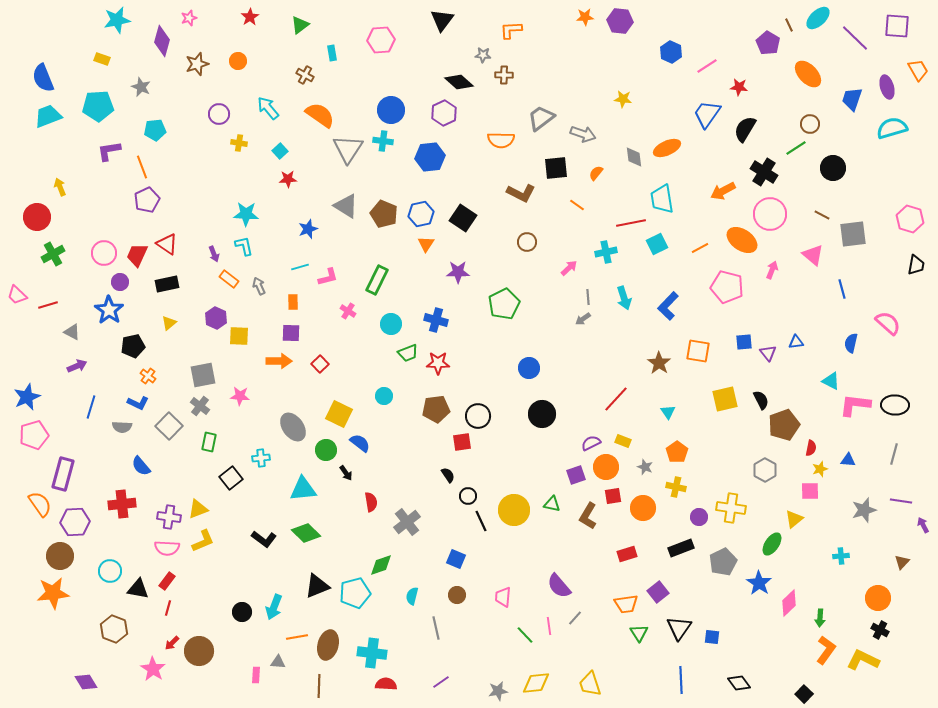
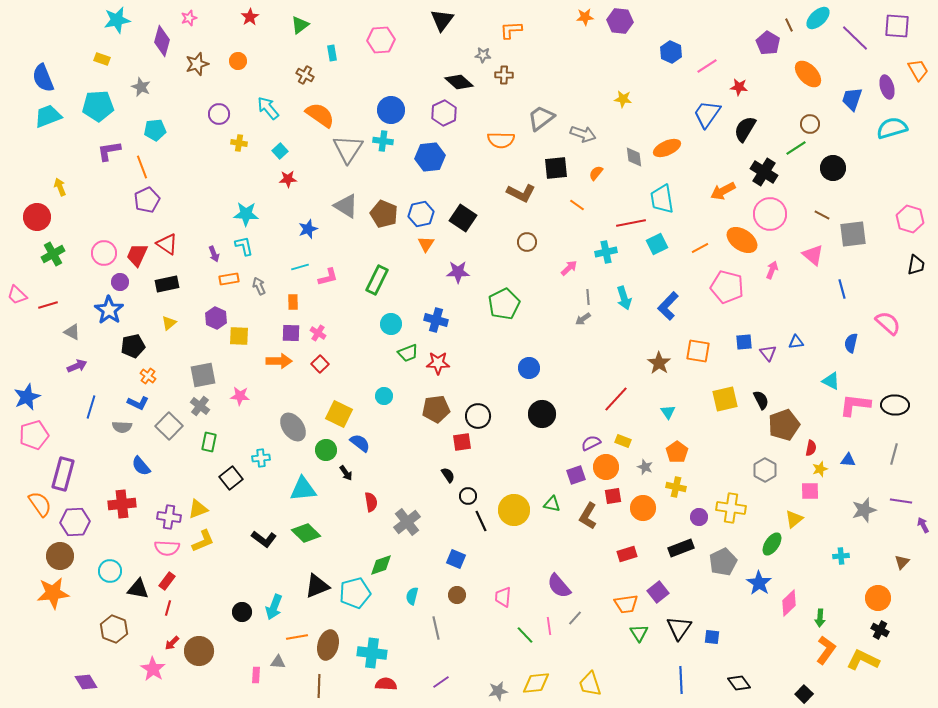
orange rectangle at (229, 279): rotated 48 degrees counterclockwise
pink cross at (348, 311): moved 30 px left, 22 px down
